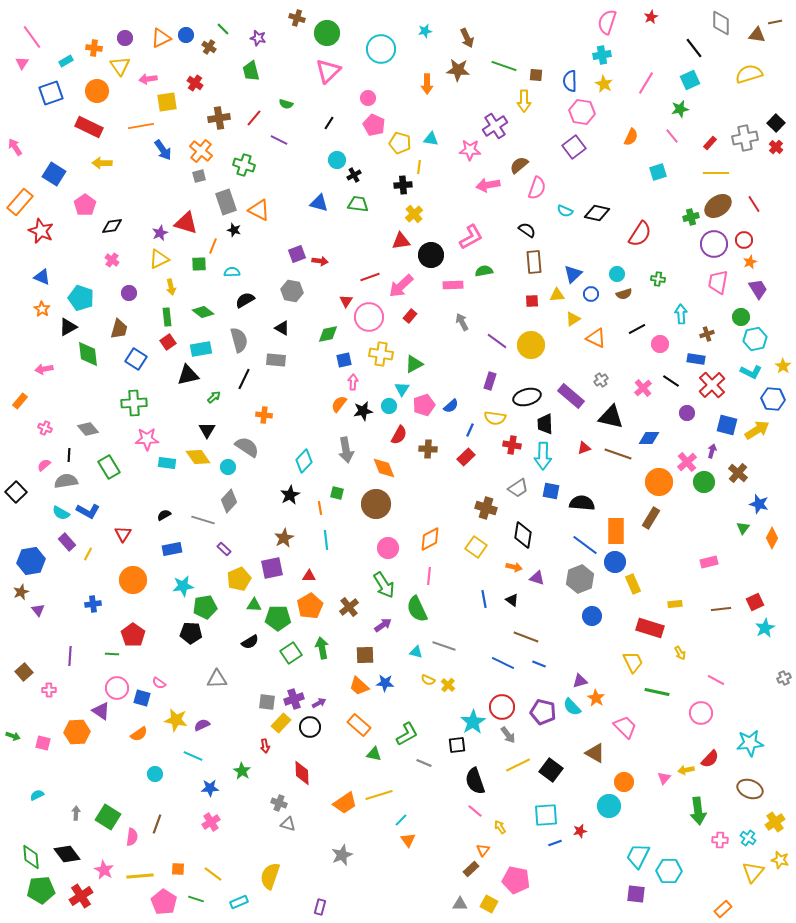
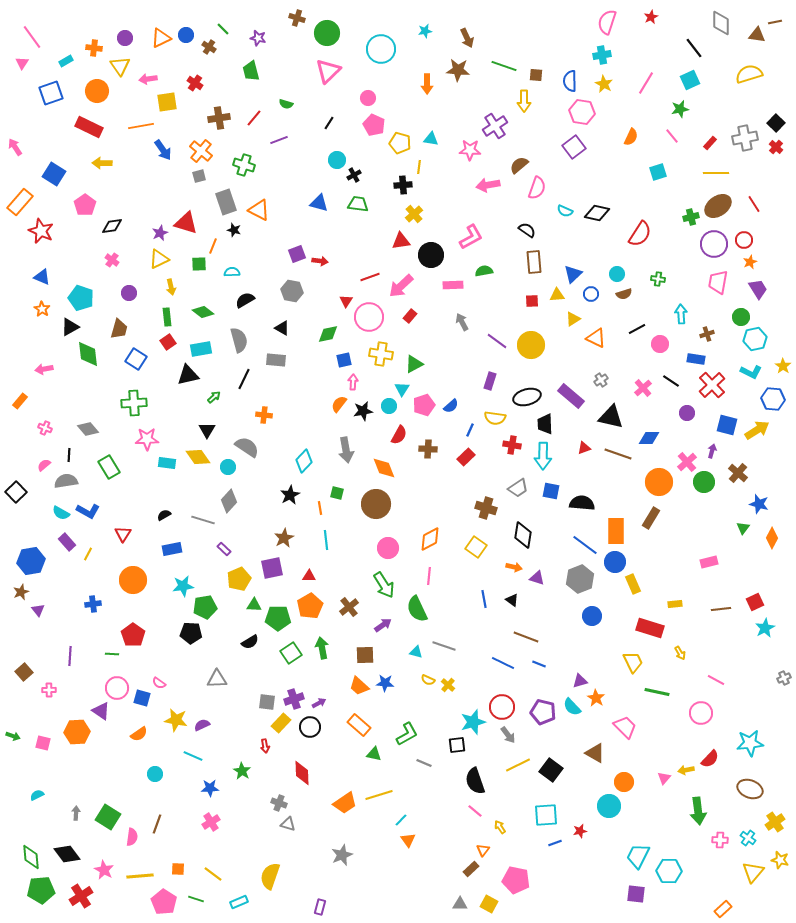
purple line at (279, 140): rotated 48 degrees counterclockwise
black triangle at (68, 327): moved 2 px right
cyan star at (473, 722): rotated 15 degrees clockwise
